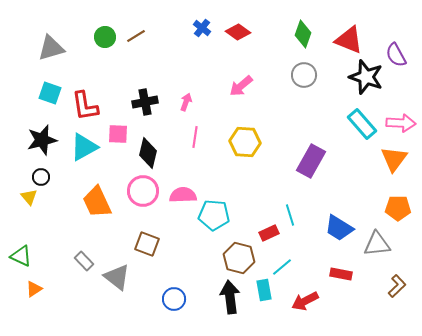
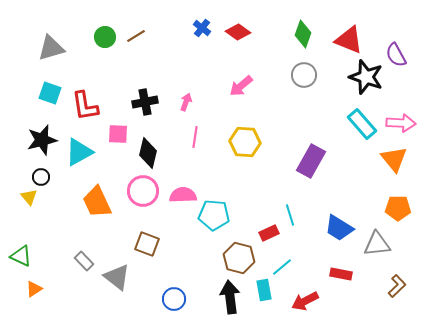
cyan triangle at (84, 147): moved 5 px left, 5 px down
orange triangle at (394, 159): rotated 16 degrees counterclockwise
